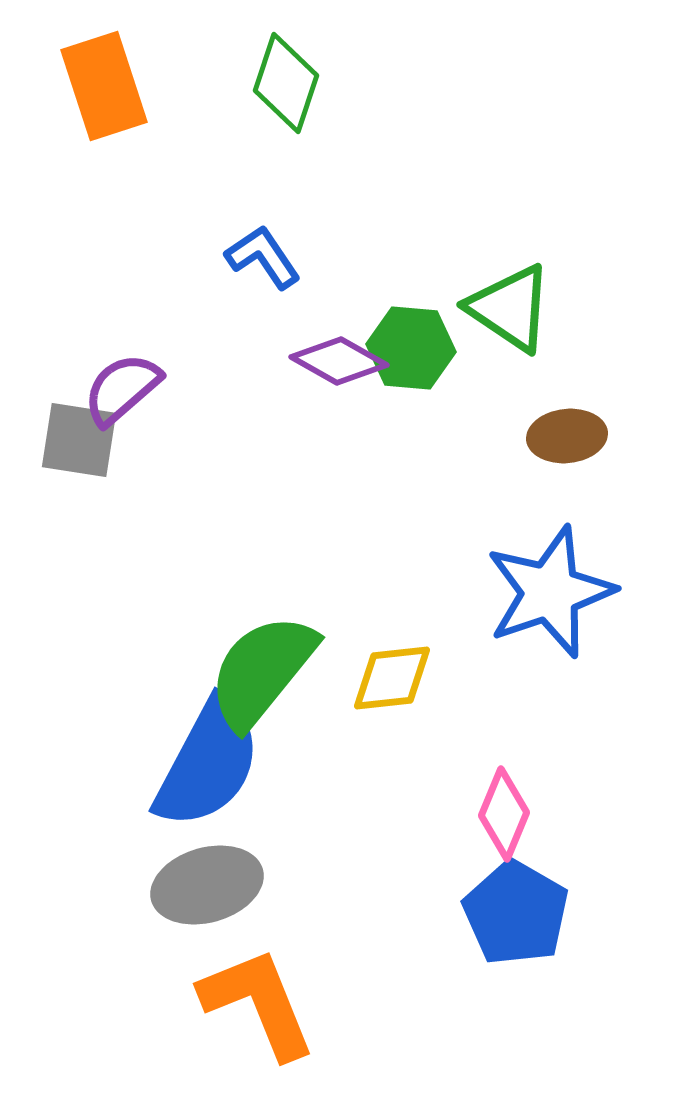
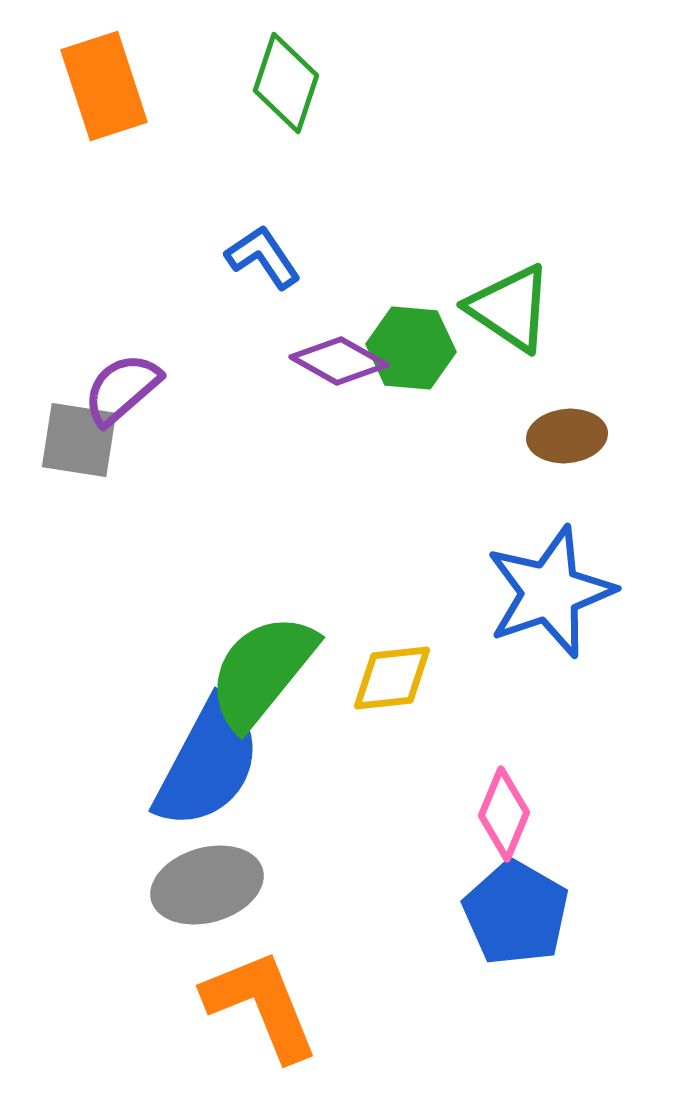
orange L-shape: moved 3 px right, 2 px down
